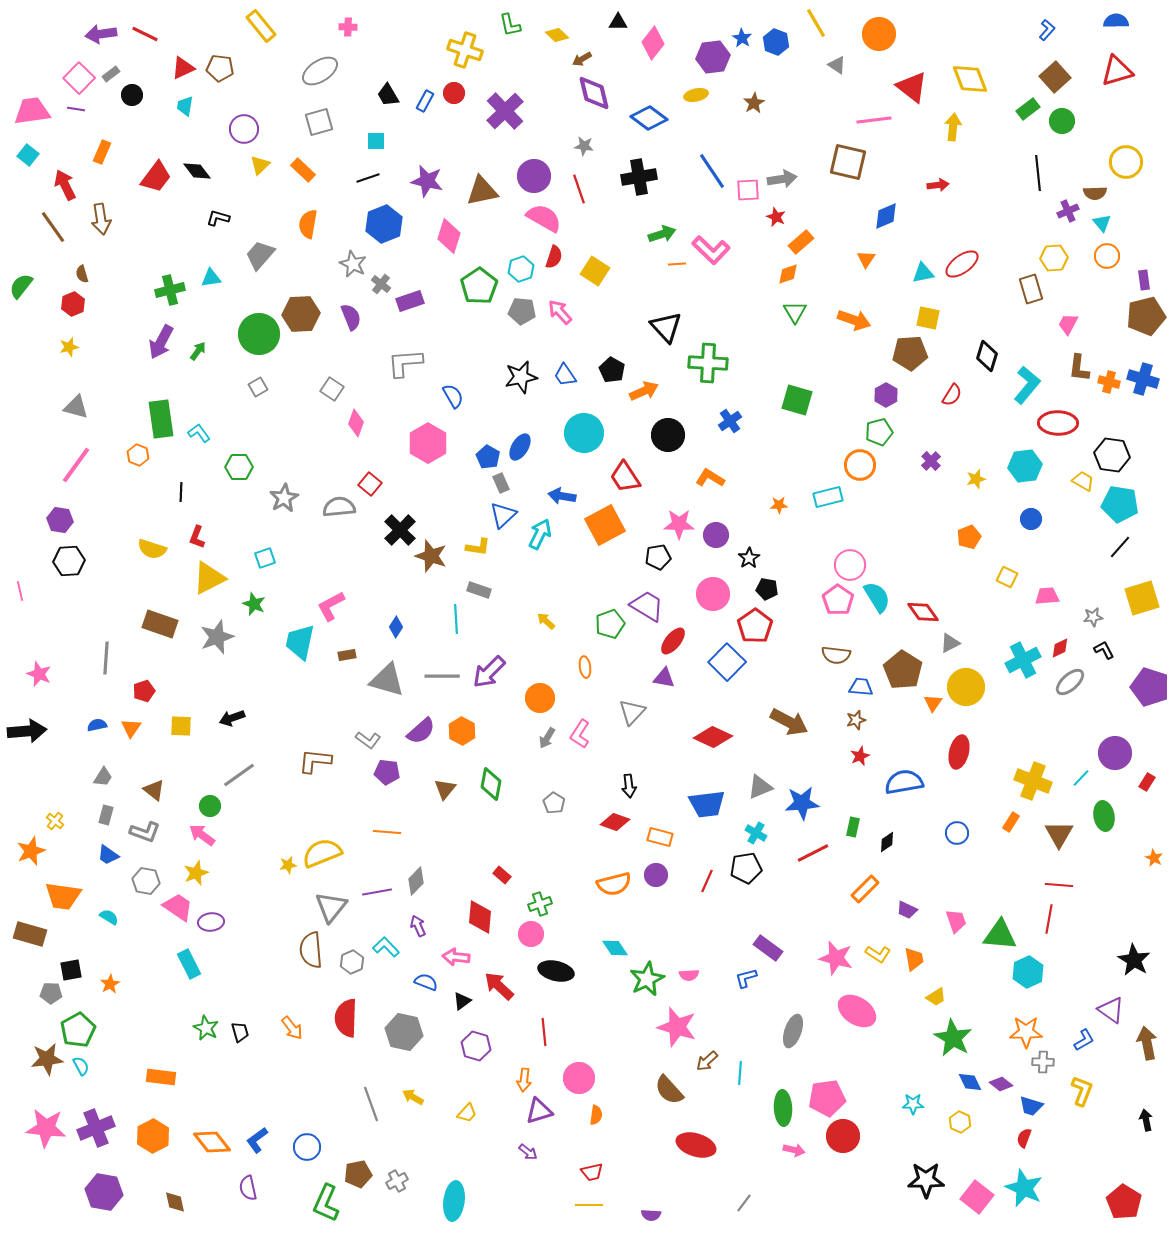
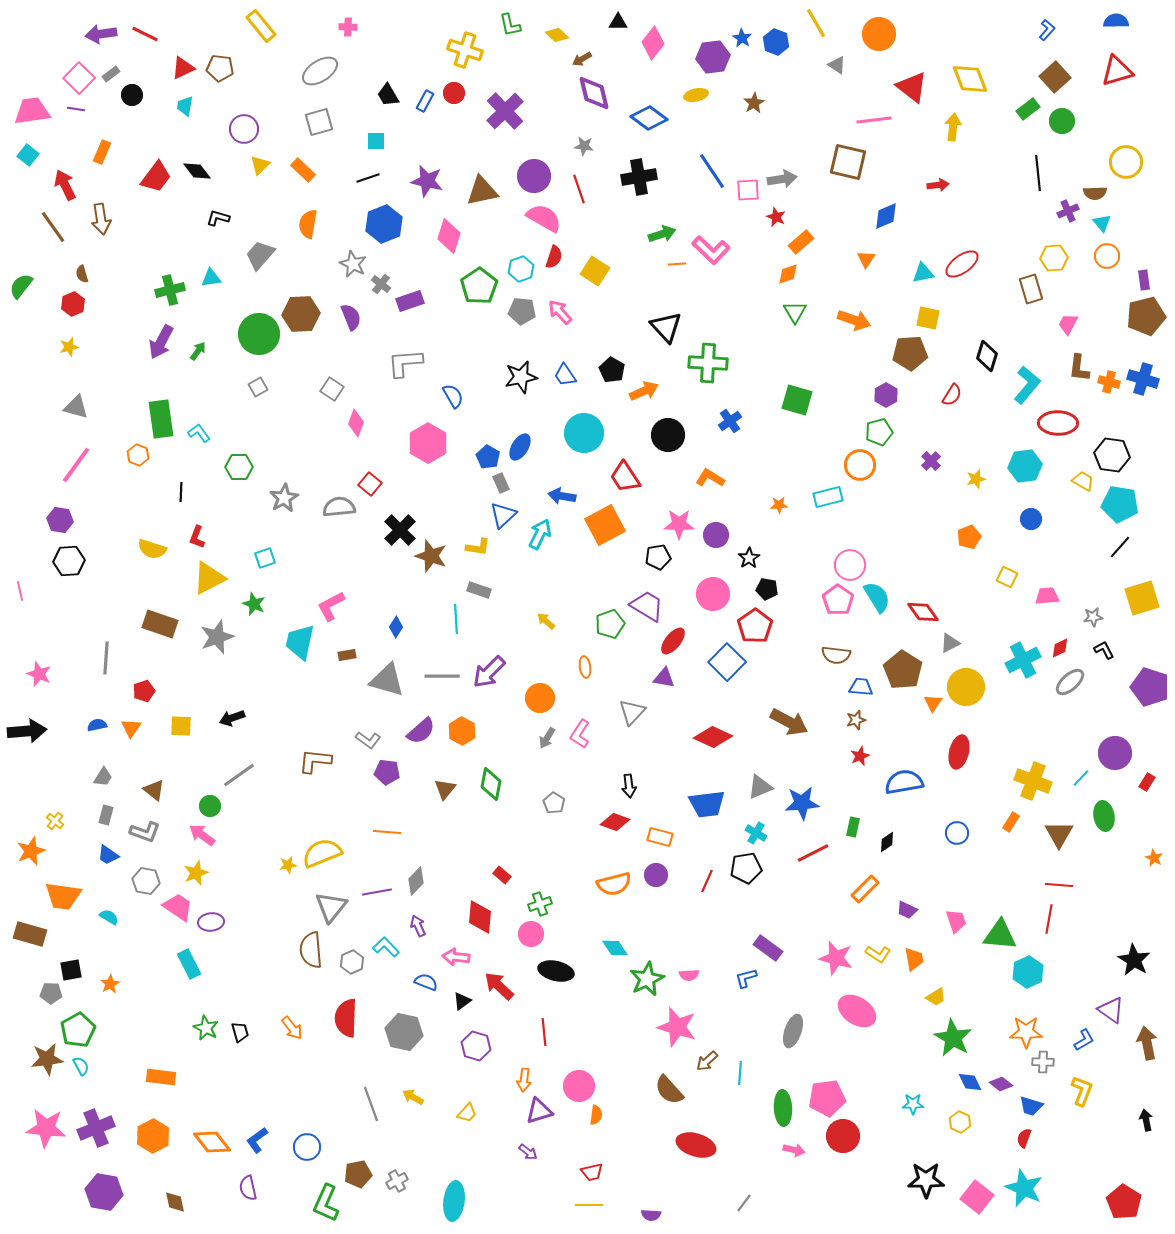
pink circle at (579, 1078): moved 8 px down
